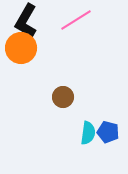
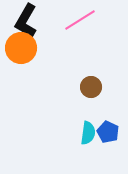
pink line: moved 4 px right
brown circle: moved 28 px right, 10 px up
blue pentagon: rotated 10 degrees clockwise
